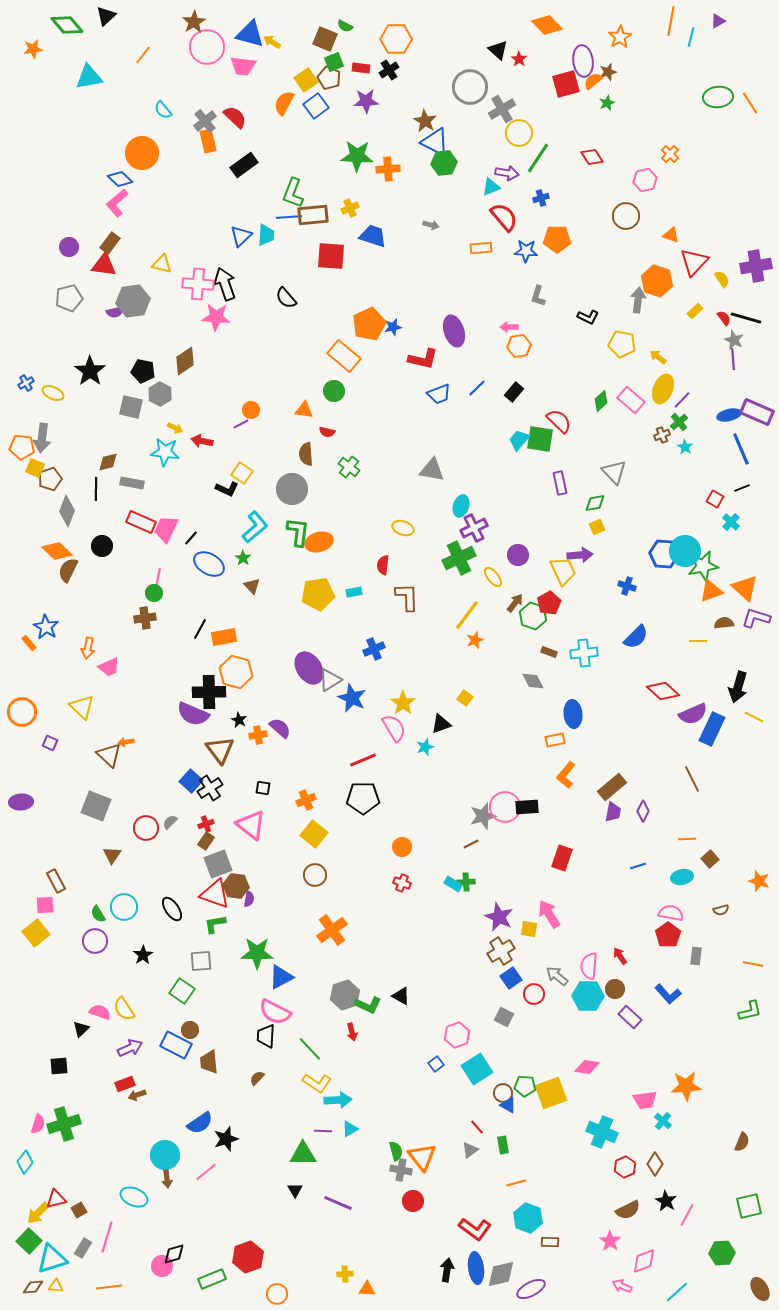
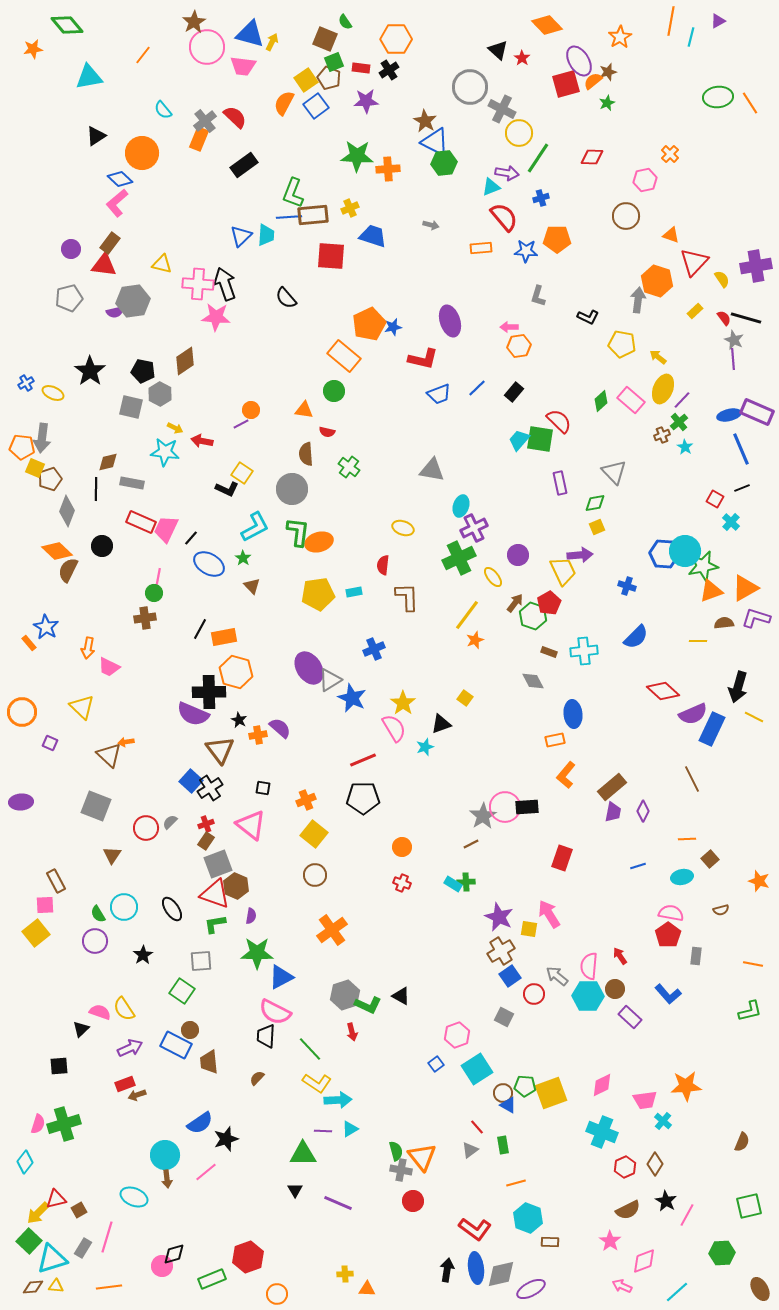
black triangle at (106, 16): moved 10 px left, 120 px down; rotated 10 degrees clockwise
green semicircle at (345, 26): moved 4 px up; rotated 28 degrees clockwise
yellow arrow at (272, 42): rotated 84 degrees clockwise
red star at (519, 59): moved 3 px right, 1 px up
purple ellipse at (583, 61): moved 4 px left; rotated 24 degrees counterclockwise
gray cross at (502, 109): rotated 32 degrees counterclockwise
orange rectangle at (208, 141): moved 9 px left, 2 px up; rotated 35 degrees clockwise
red diamond at (592, 157): rotated 55 degrees counterclockwise
purple circle at (69, 247): moved 2 px right, 2 px down
purple ellipse at (454, 331): moved 4 px left, 10 px up
cyan L-shape at (255, 527): rotated 12 degrees clockwise
orange triangle at (745, 588): rotated 48 degrees clockwise
cyan cross at (584, 653): moved 2 px up
pink trapezoid at (109, 667): rotated 50 degrees clockwise
gray star at (483, 816): rotated 16 degrees counterclockwise
brown hexagon at (236, 886): rotated 15 degrees clockwise
purple semicircle at (249, 899): moved 2 px right, 17 px down
blue square at (511, 978): moved 1 px left, 2 px up
pink diamond at (587, 1067): moved 15 px right, 18 px down; rotated 35 degrees counterclockwise
